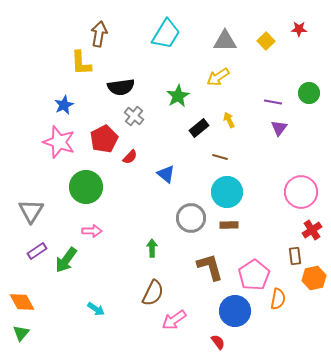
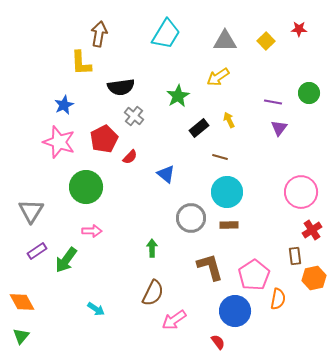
green triangle at (21, 333): moved 3 px down
